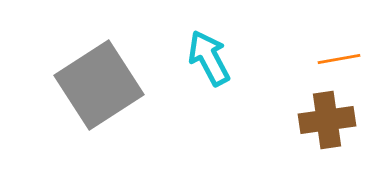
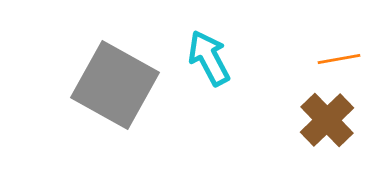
gray square: moved 16 px right; rotated 28 degrees counterclockwise
brown cross: rotated 36 degrees counterclockwise
